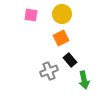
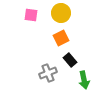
yellow circle: moved 1 px left, 1 px up
gray cross: moved 1 px left, 2 px down
